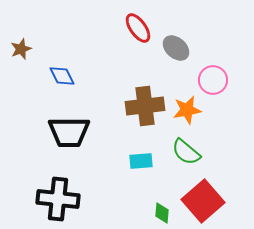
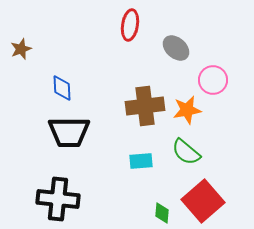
red ellipse: moved 8 px left, 3 px up; rotated 44 degrees clockwise
blue diamond: moved 12 px down; rotated 24 degrees clockwise
